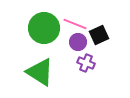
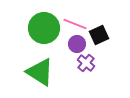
purple circle: moved 1 px left, 2 px down
purple cross: rotated 18 degrees clockwise
